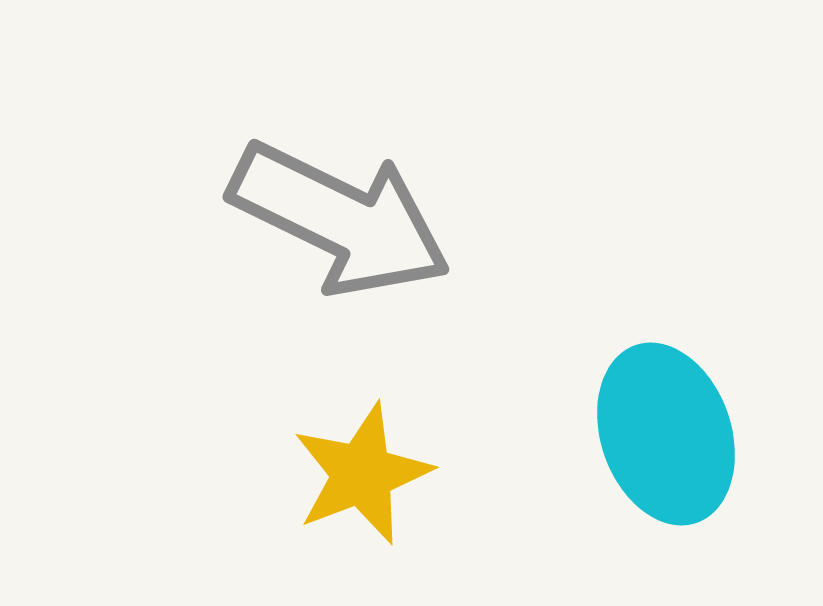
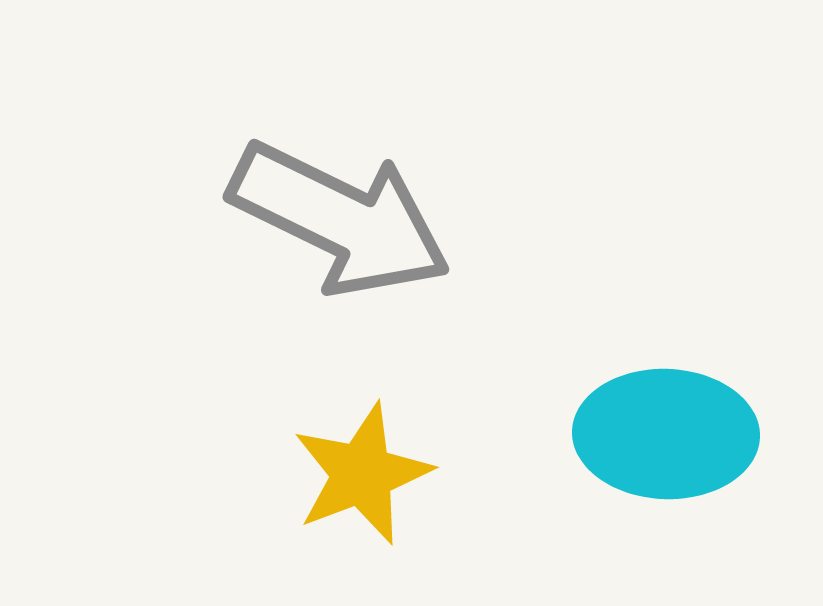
cyan ellipse: rotated 69 degrees counterclockwise
